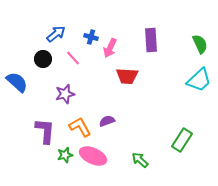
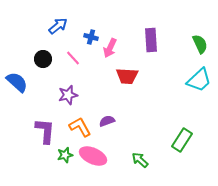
blue arrow: moved 2 px right, 8 px up
purple star: moved 3 px right, 1 px down
